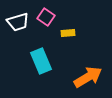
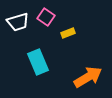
yellow rectangle: rotated 16 degrees counterclockwise
cyan rectangle: moved 3 px left, 1 px down
